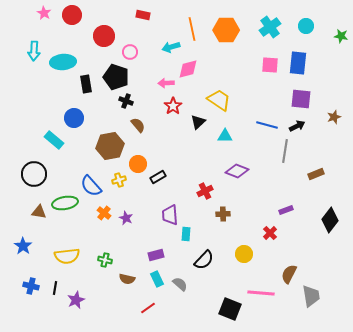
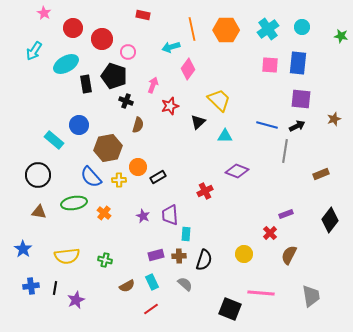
red circle at (72, 15): moved 1 px right, 13 px down
cyan circle at (306, 26): moved 4 px left, 1 px down
cyan cross at (270, 27): moved 2 px left, 2 px down
red circle at (104, 36): moved 2 px left, 3 px down
cyan arrow at (34, 51): rotated 30 degrees clockwise
pink circle at (130, 52): moved 2 px left
cyan ellipse at (63, 62): moved 3 px right, 2 px down; rotated 25 degrees counterclockwise
pink diamond at (188, 69): rotated 40 degrees counterclockwise
black pentagon at (116, 77): moved 2 px left, 1 px up
pink arrow at (166, 83): moved 13 px left, 2 px down; rotated 112 degrees clockwise
yellow trapezoid at (219, 100): rotated 10 degrees clockwise
red star at (173, 106): moved 3 px left; rotated 18 degrees clockwise
brown star at (334, 117): moved 2 px down
blue circle at (74, 118): moved 5 px right, 7 px down
brown semicircle at (138, 125): rotated 56 degrees clockwise
brown hexagon at (110, 146): moved 2 px left, 2 px down
orange circle at (138, 164): moved 3 px down
black circle at (34, 174): moved 4 px right, 1 px down
brown rectangle at (316, 174): moved 5 px right
yellow cross at (119, 180): rotated 16 degrees clockwise
blue semicircle at (91, 186): moved 9 px up
green ellipse at (65, 203): moved 9 px right
purple rectangle at (286, 210): moved 4 px down
brown cross at (223, 214): moved 44 px left, 42 px down
purple star at (126, 218): moved 17 px right, 2 px up
blue star at (23, 246): moved 3 px down
black semicircle at (204, 260): rotated 25 degrees counterclockwise
brown semicircle at (289, 274): moved 19 px up
brown semicircle at (127, 279): moved 7 px down; rotated 42 degrees counterclockwise
cyan rectangle at (157, 279): moved 5 px left, 3 px down
gray semicircle at (180, 284): moved 5 px right
blue cross at (31, 286): rotated 21 degrees counterclockwise
red line at (148, 308): moved 3 px right, 1 px down
